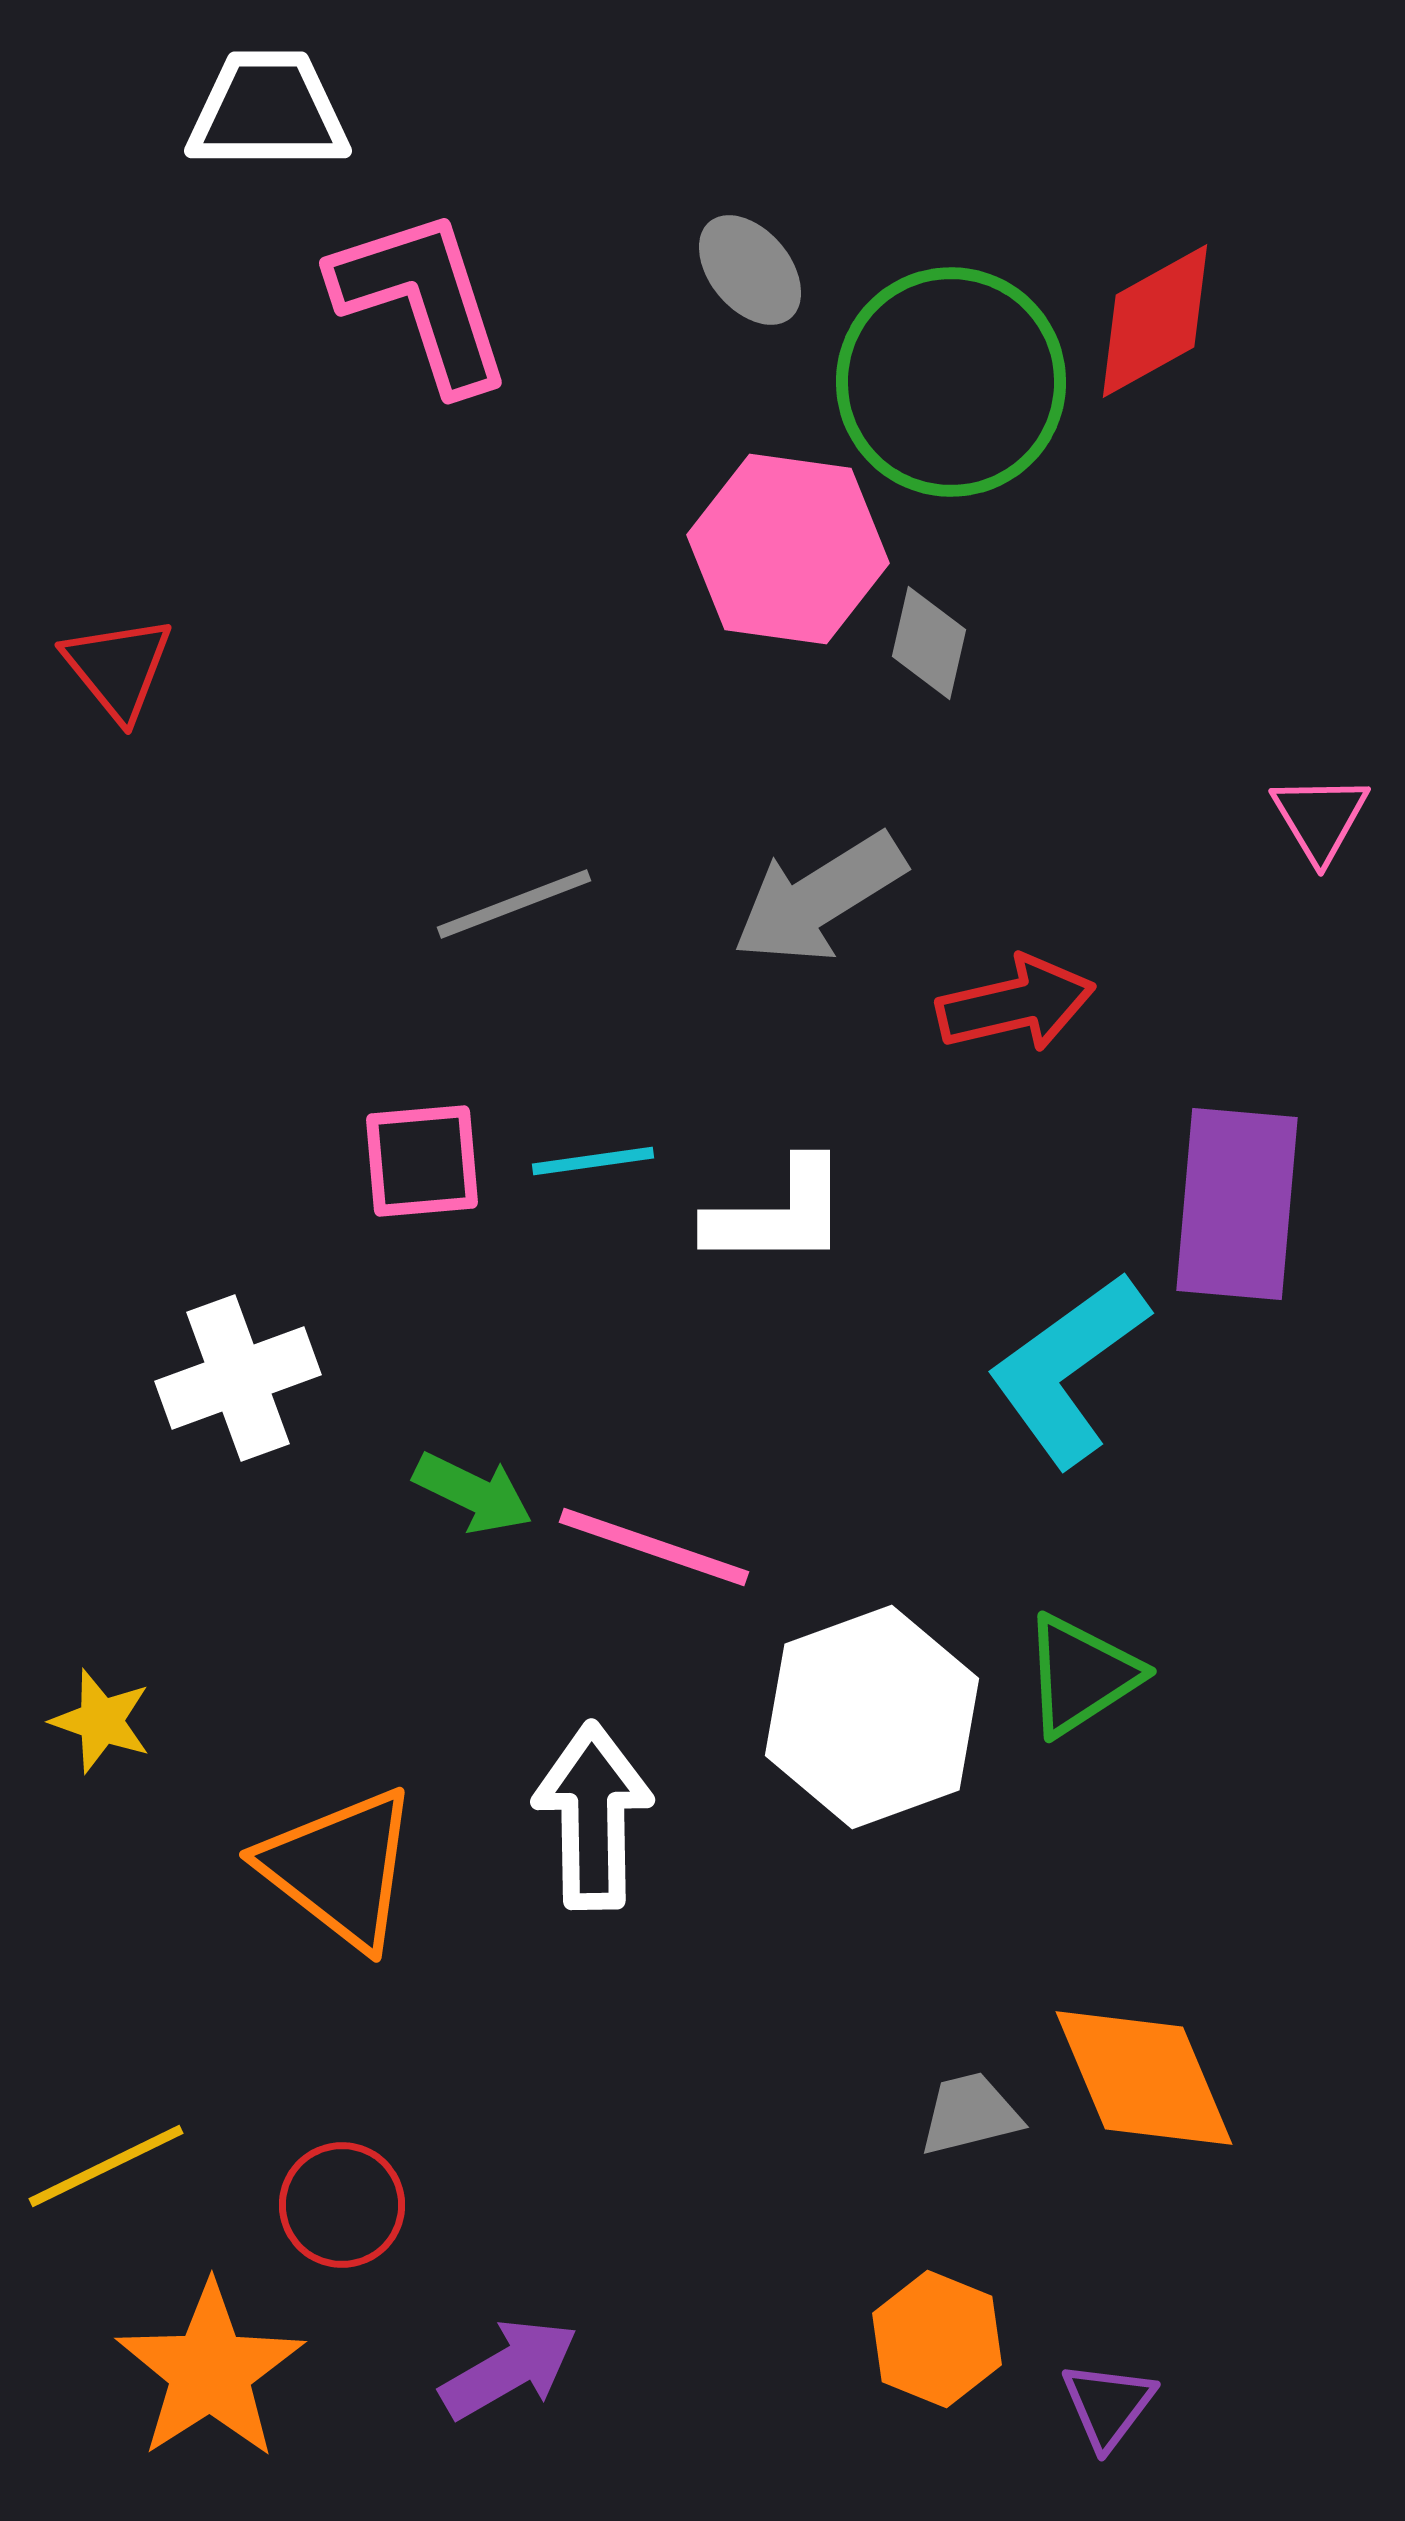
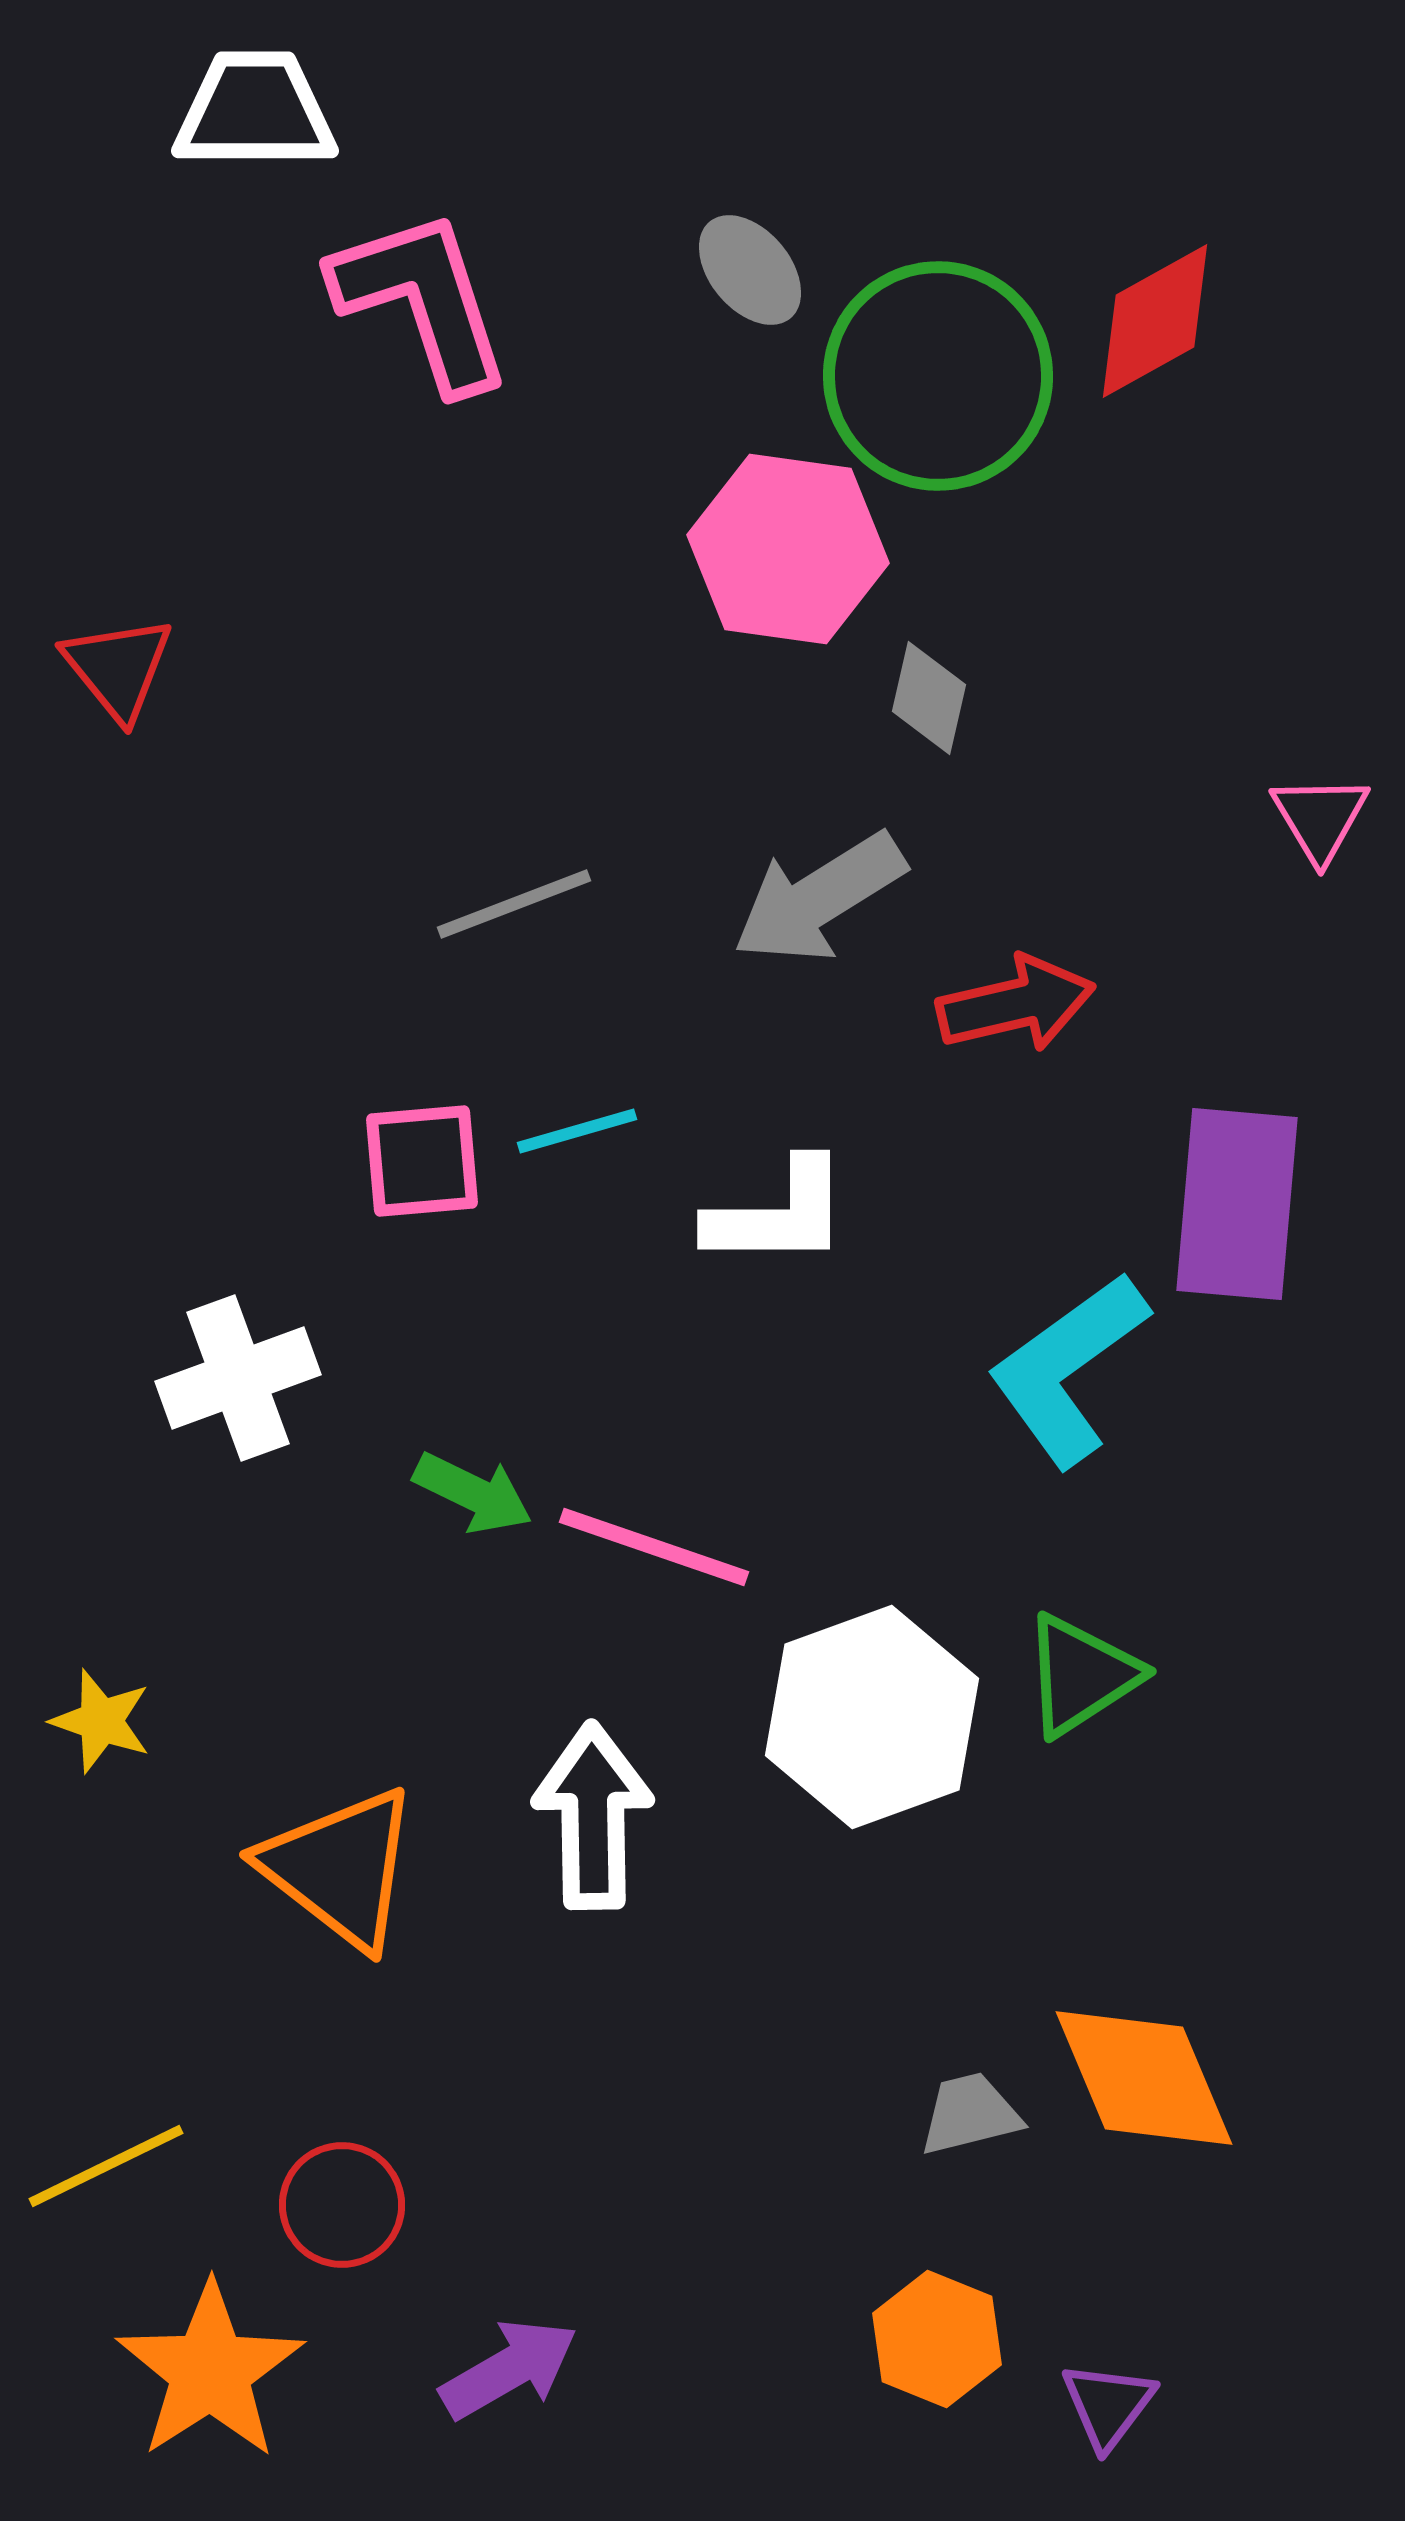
white trapezoid: moved 13 px left
green circle: moved 13 px left, 6 px up
gray diamond: moved 55 px down
cyan line: moved 16 px left, 30 px up; rotated 8 degrees counterclockwise
